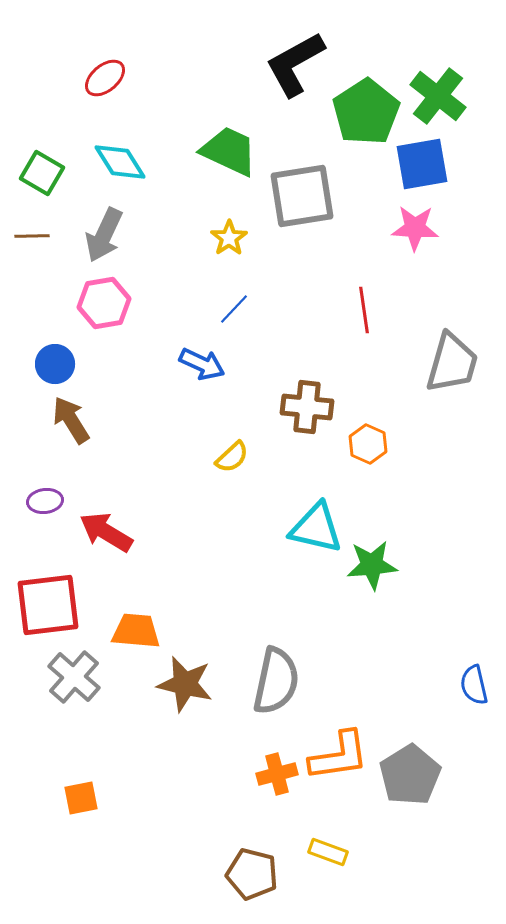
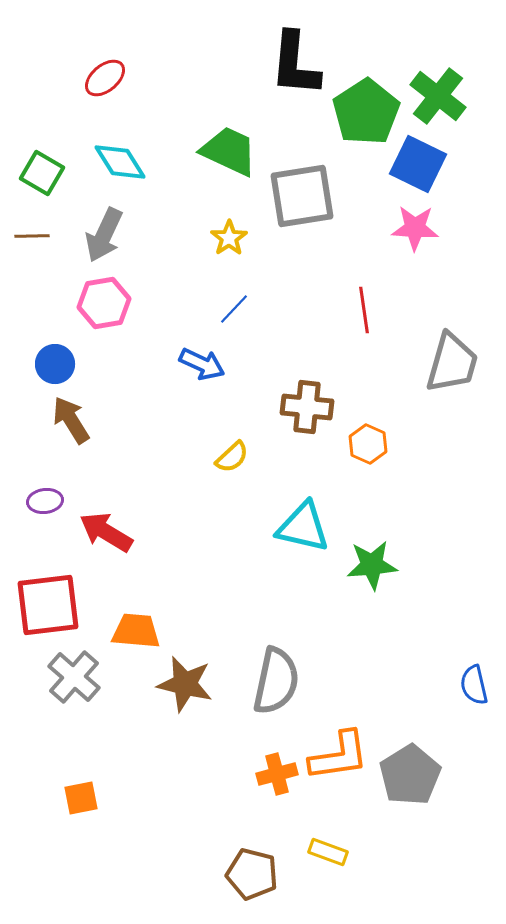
black L-shape: rotated 56 degrees counterclockwise
blue square: moved 4 px left; rotated 36 degrees clockwise
cyan triangle: moved 13 px left, 1 px up
